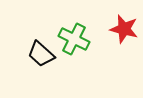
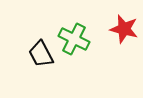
black trapezoid: rotated 20 degrees clockwise
